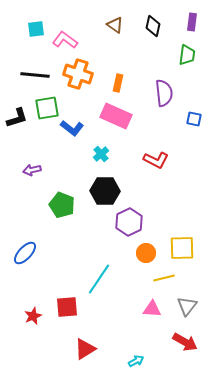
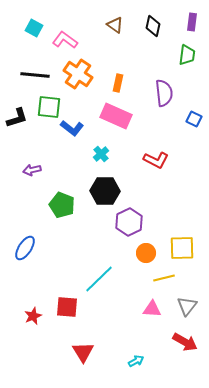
cyan square: moved 2 px left, 1 px up; rotated 36 degrees clockwise
orange cross: rotated 16 degrees clockwise
green square: moved 2 px right, 1 px up; rotated 15 degrees clockwise
blue square: rotated 14 degrees clockwise
blue ellipse: moved 5 px up; rotated 10 degrees counterclockwise
cyan line: rotated 12 degrees clockwise
red square: rotated 10 degrees clockwise
red triangle: moved 2 px left, 3 px down; rotated 30 degrees counterclockwise
